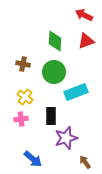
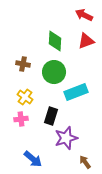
black rectangle: rotated 18 degrees clockwise
